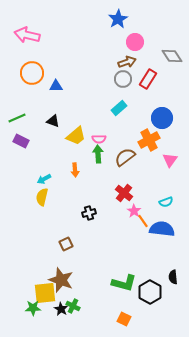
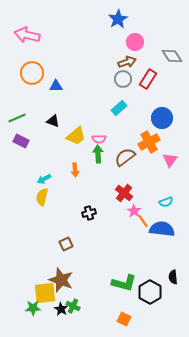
orange cross: moved 2 px down
